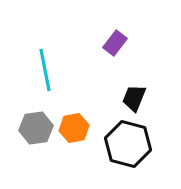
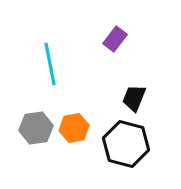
purple rectangle: moved 4 px up
cyan line: moved 5 px right, 6 px up
black hexagon: moved 2 px left
